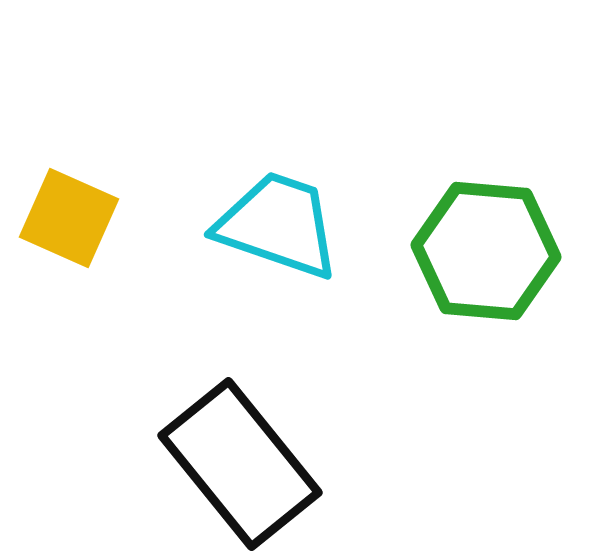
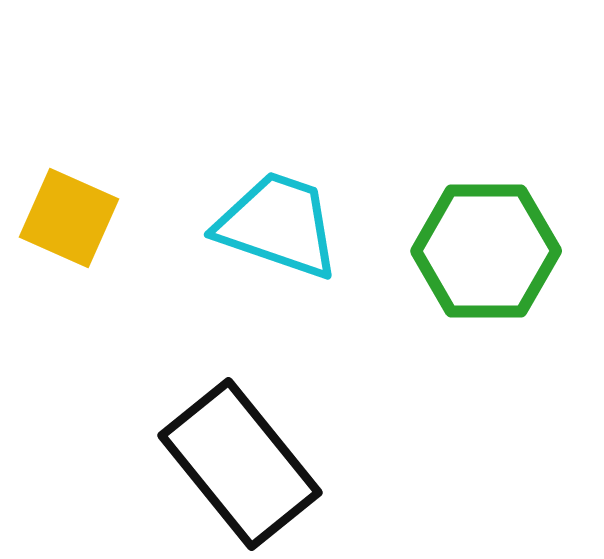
green hexagon: rotated 5 degrees counterclockwise
